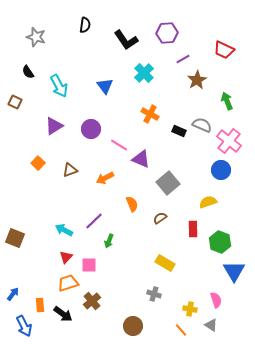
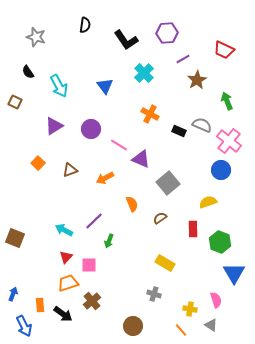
blue triangle at (234, 271): moved 2 px down
blue arrow at (13, 294): rotated 16 degrees counterclockwise
